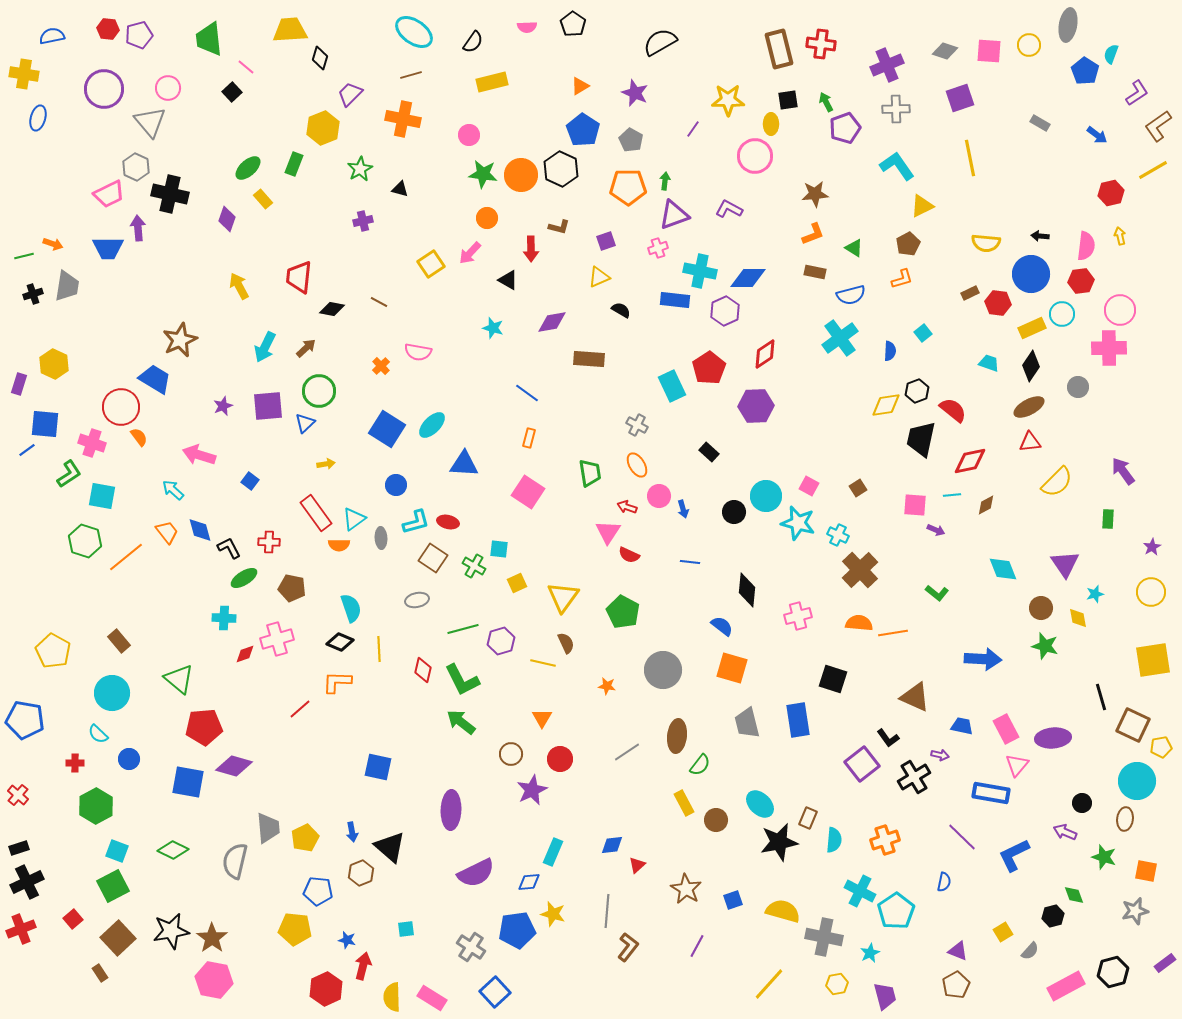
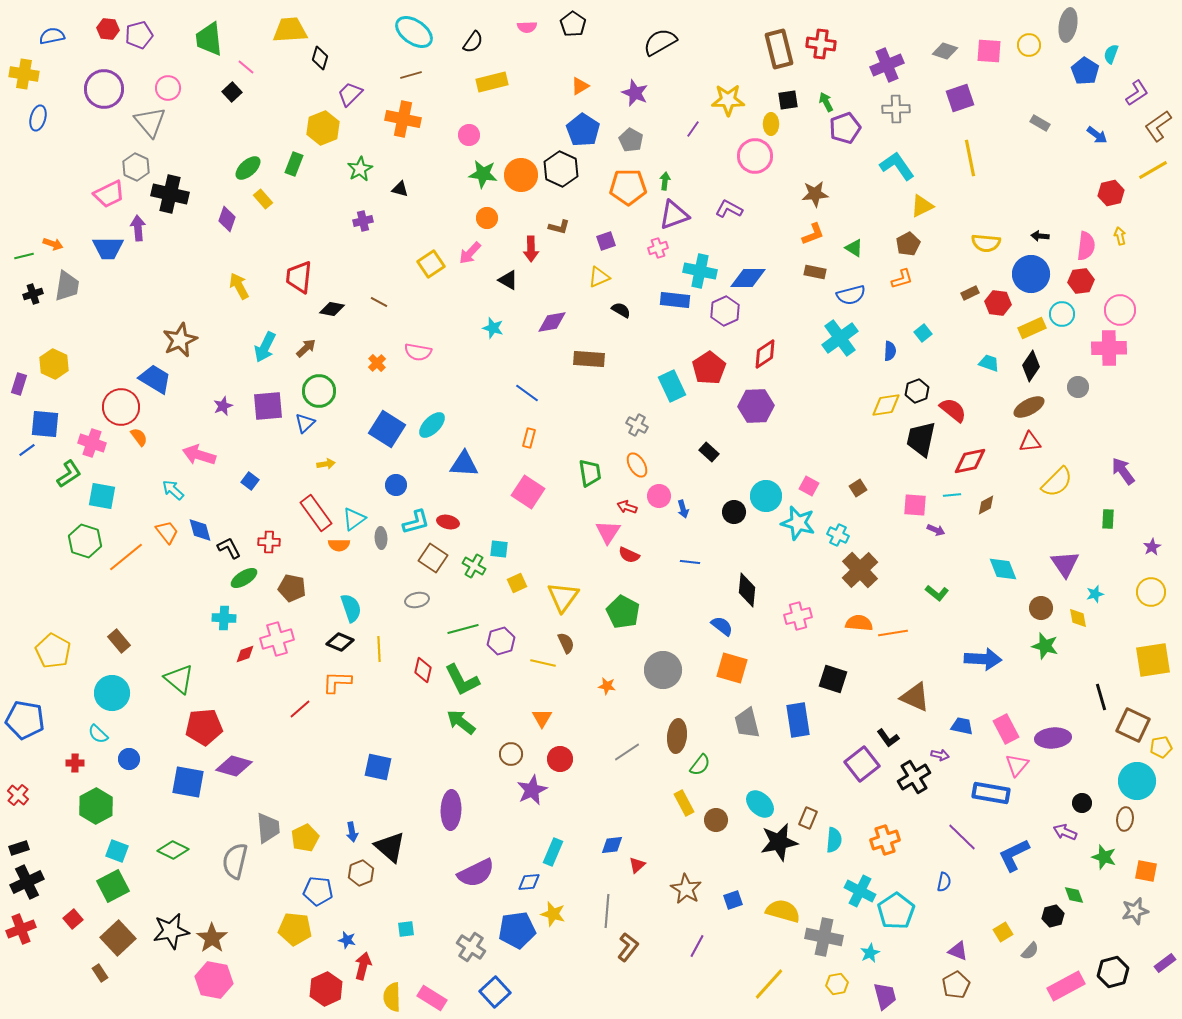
orange cross at (381, 366): moved 4 px left, 3 px up
